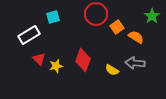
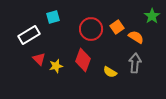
red circle: moved 5 px left, 15 px down
gray arrow: rotated 90 degrees clockwise
yellow semicircle: moved 2 px left, 2 px down
